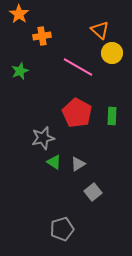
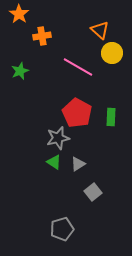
green rectangle: moved 1 px left, 1 px down
gray star: moved 15 px right
